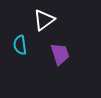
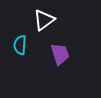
cyan semicircle: rotated 12 degrees clockwise
